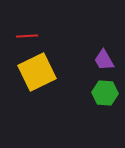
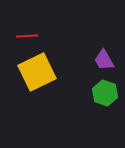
green hexagon: rotated 15 degrees clockwise
